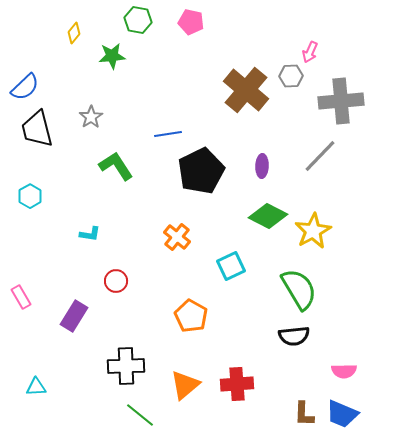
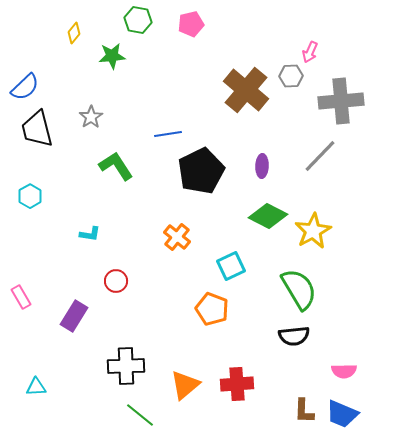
pink pentagon: moved 2 px down; rotated 25 degrees counterclockwise
orange pentagon: moved 21 px right, 7 px up; rotated 8 degrees counterclockwise
brown L-shape: moved 3 px up
